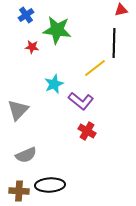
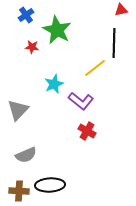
green star: rotated 20 degrees clockwise
